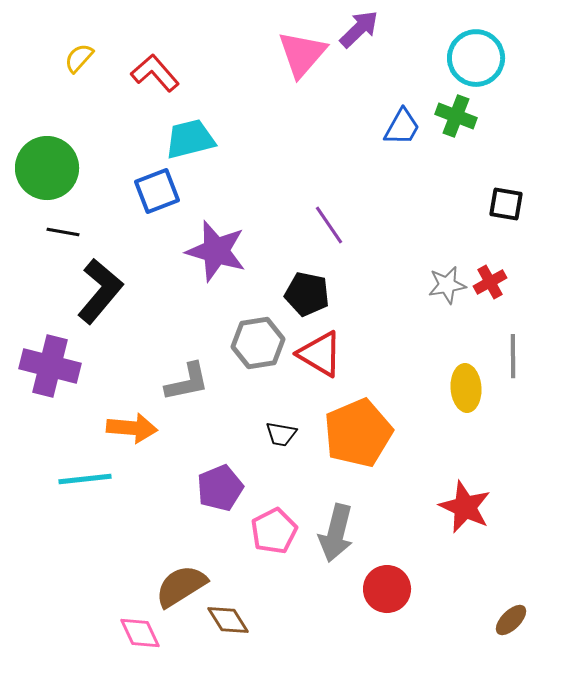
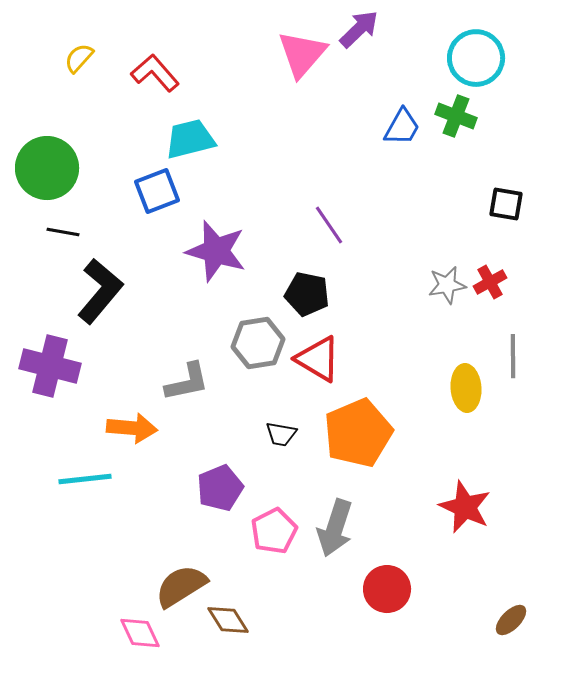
red triangle: moved 2 px left, 5 px down
gray arrow: moved 1 px left, 5 px up; rotated 4 degrees clockwise
